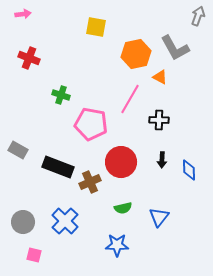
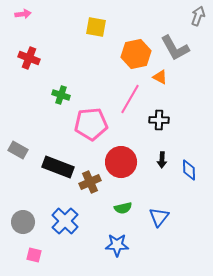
pink pentagon: rotated 16 degrees counterclockwise
